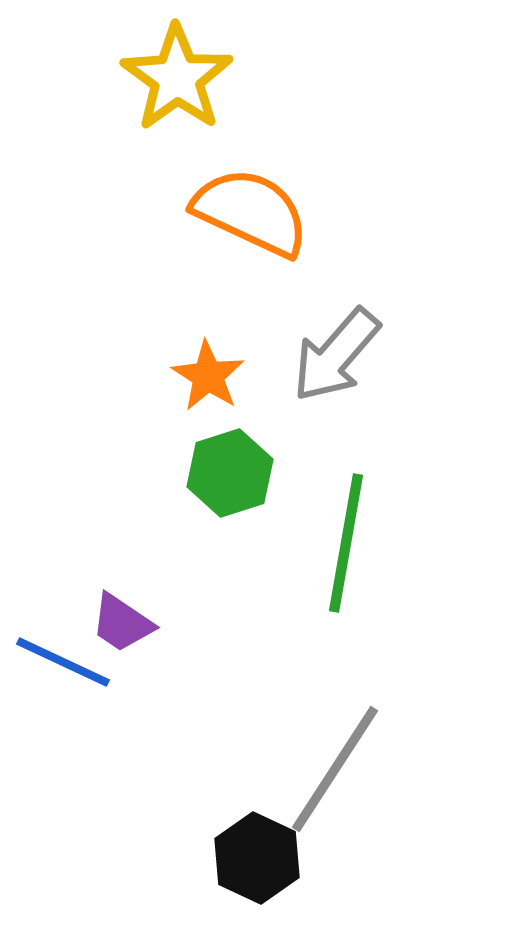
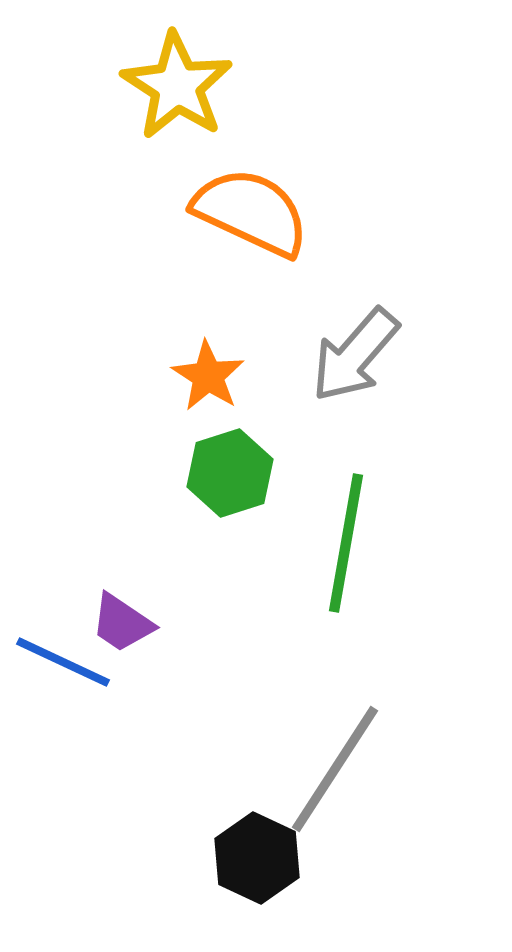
yellow star: moved 8 px down; rotated 3 degrees counterclockwise
gray arrow: moved 19 px right
